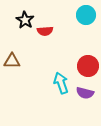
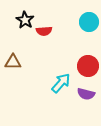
cyan circle: moved 3 px right, 7 px down
red semicircle: moved 1 px left
brown triangle: moved 1 px right, 1 px down
cyan arrow: rotated 60 degrees clockwise
purple semicircle: moved 1 px right, 1 px down
